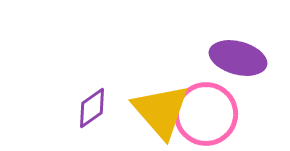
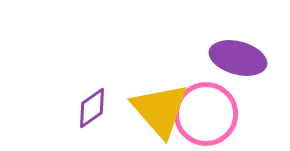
yellow triangle: moved 1 px left, 1 px up
